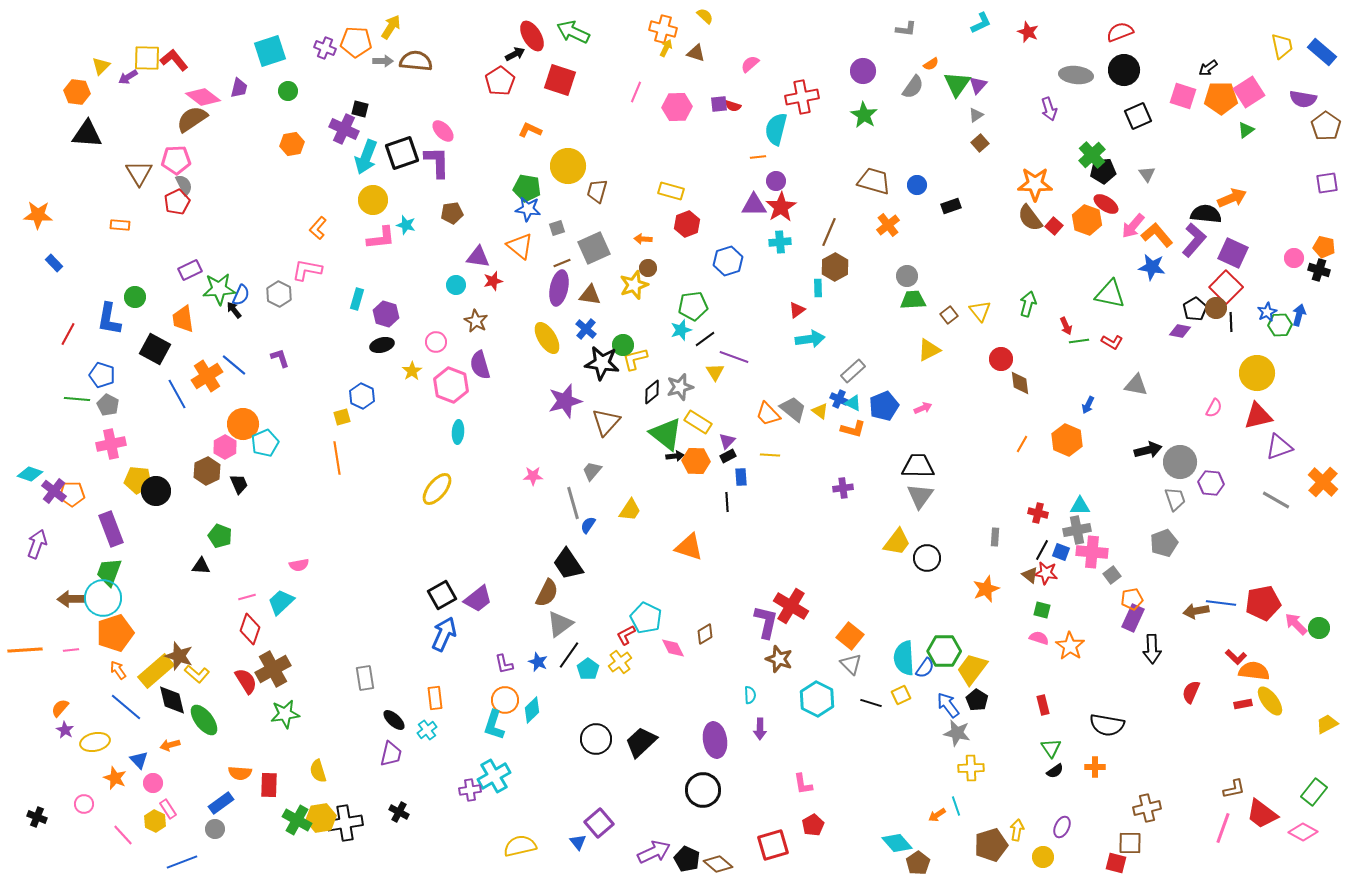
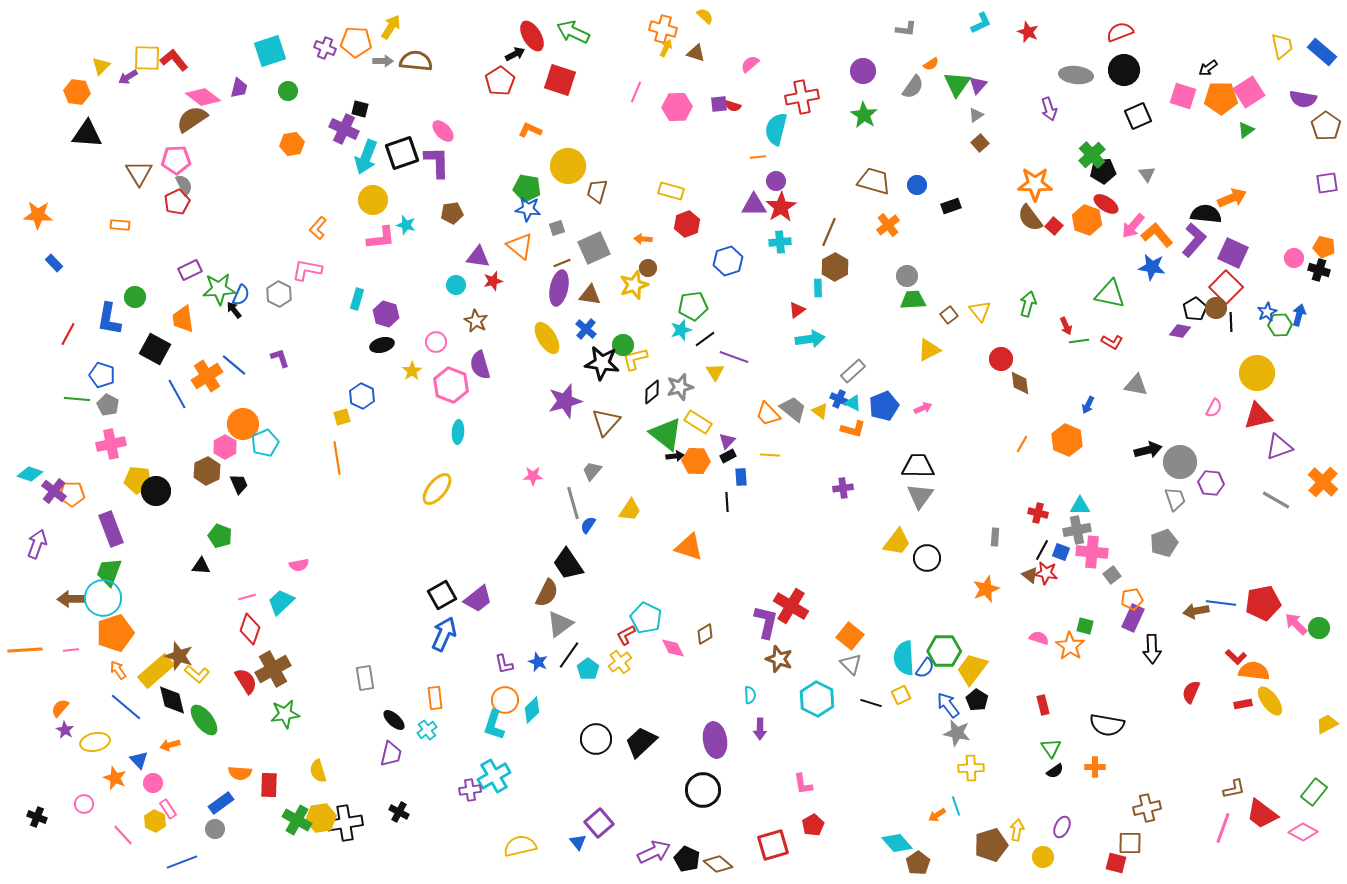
green square at (1042, 610): moved 43 px right, 16 px down
